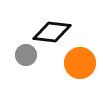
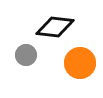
black diamond: moved 3 px right, 5 px up
